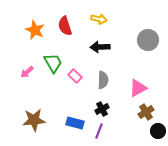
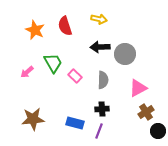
gray circle: moved 23 px left, 14 px down
black cross: rotated 24 degrees clockwise
brown star: moved 1 px left, 1 px up
